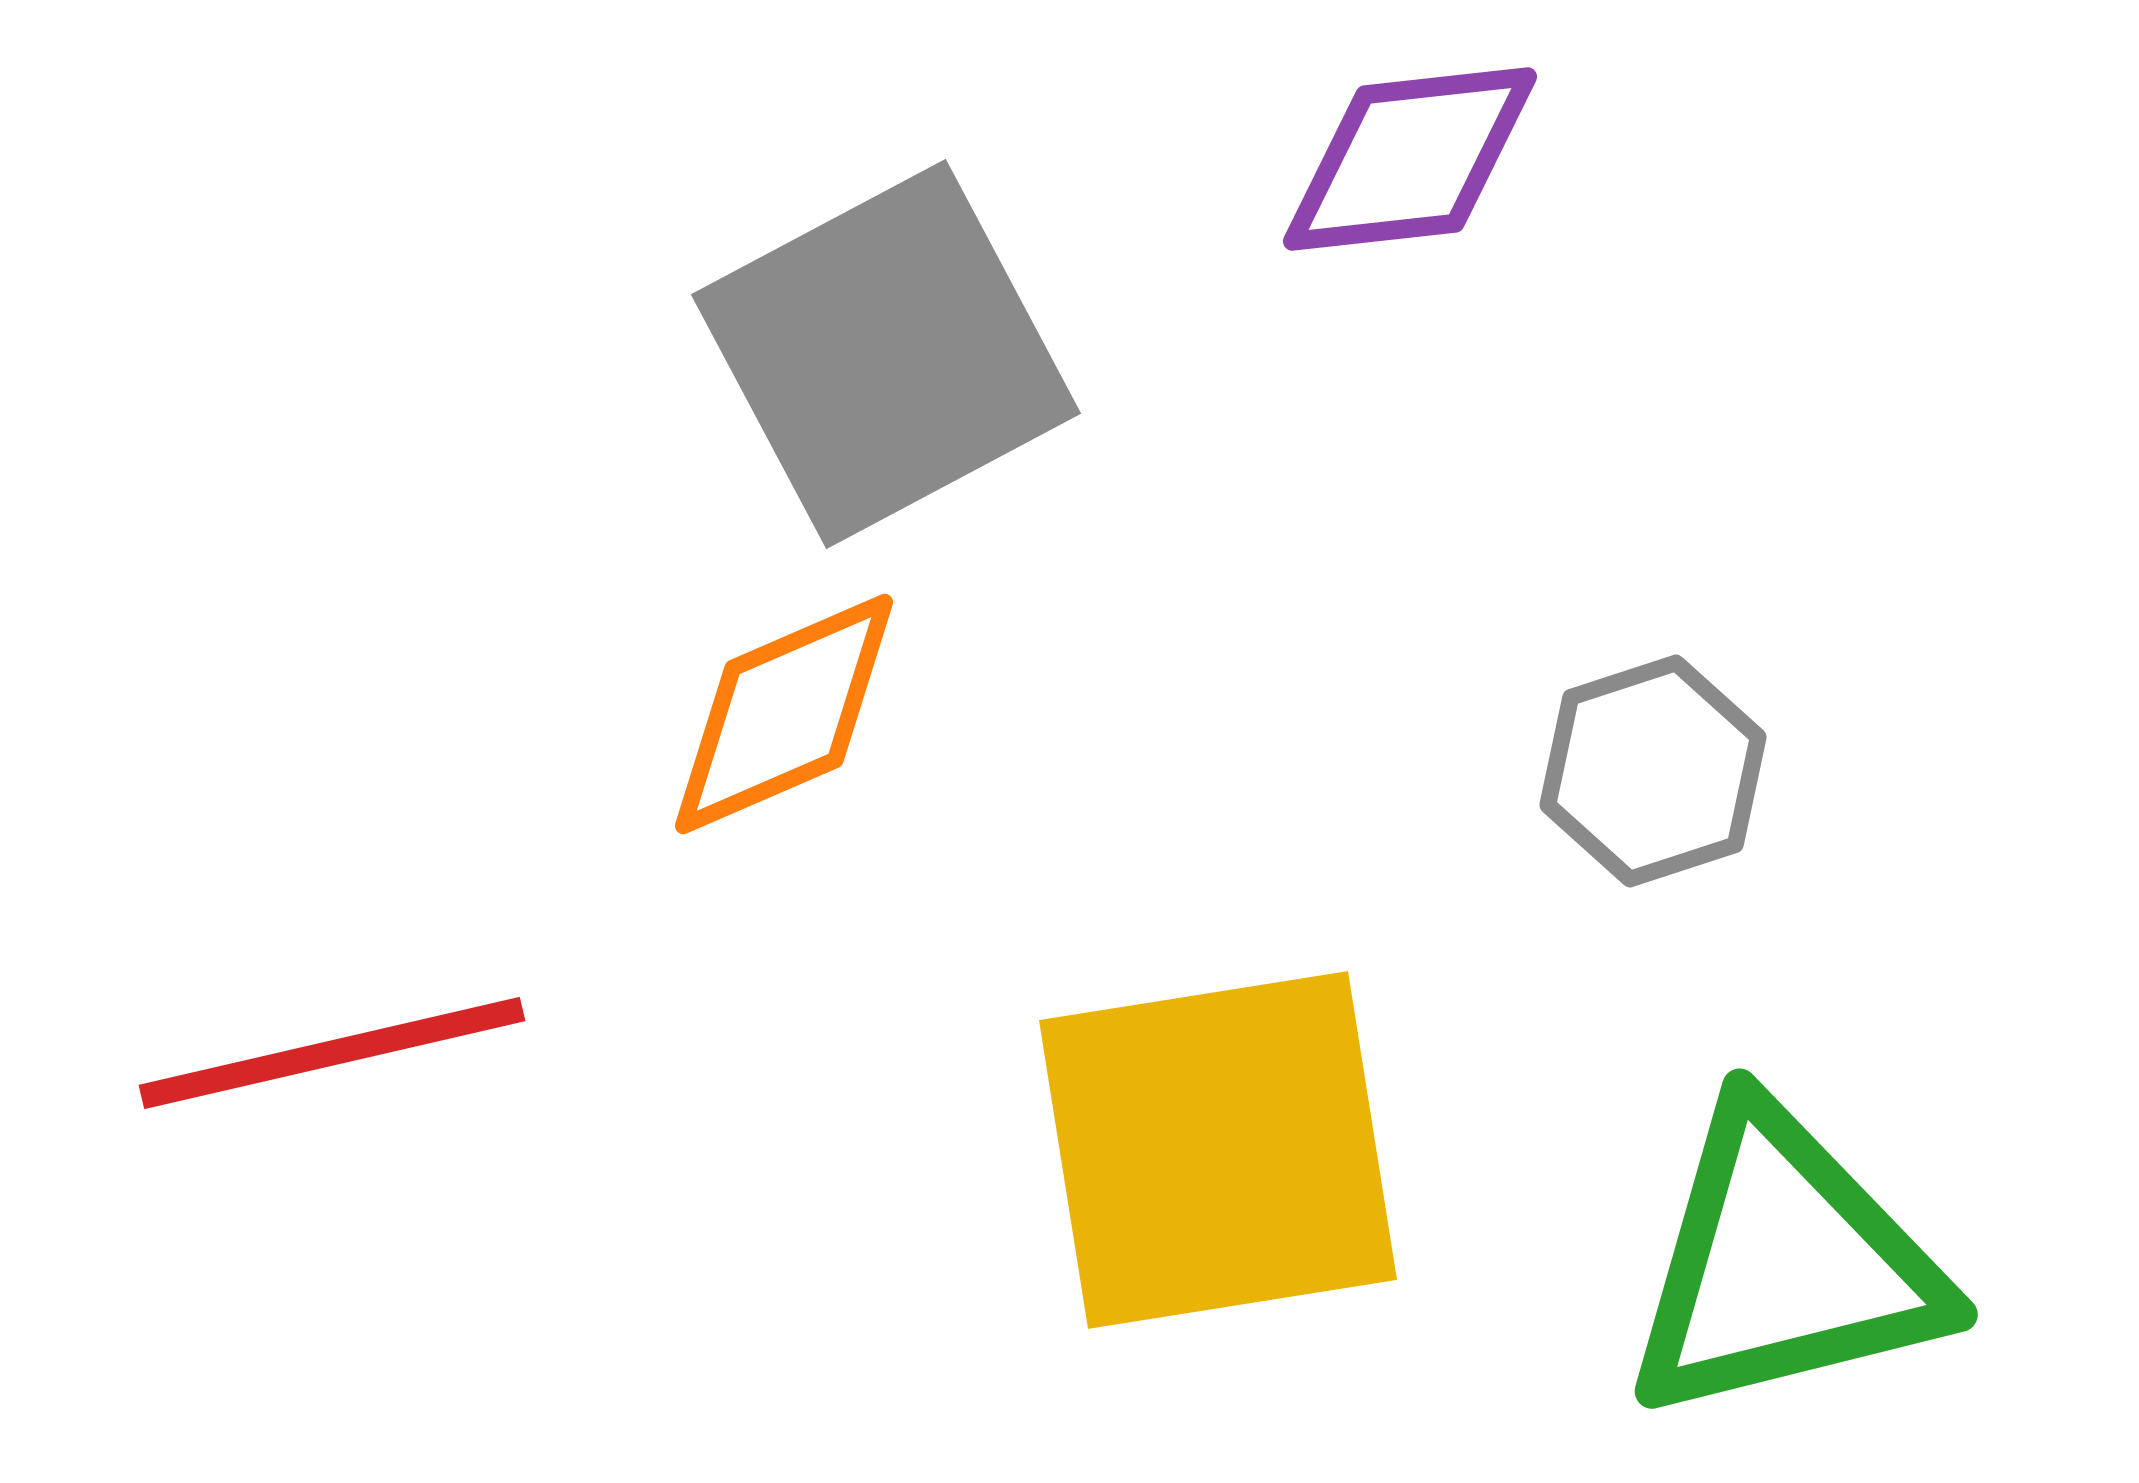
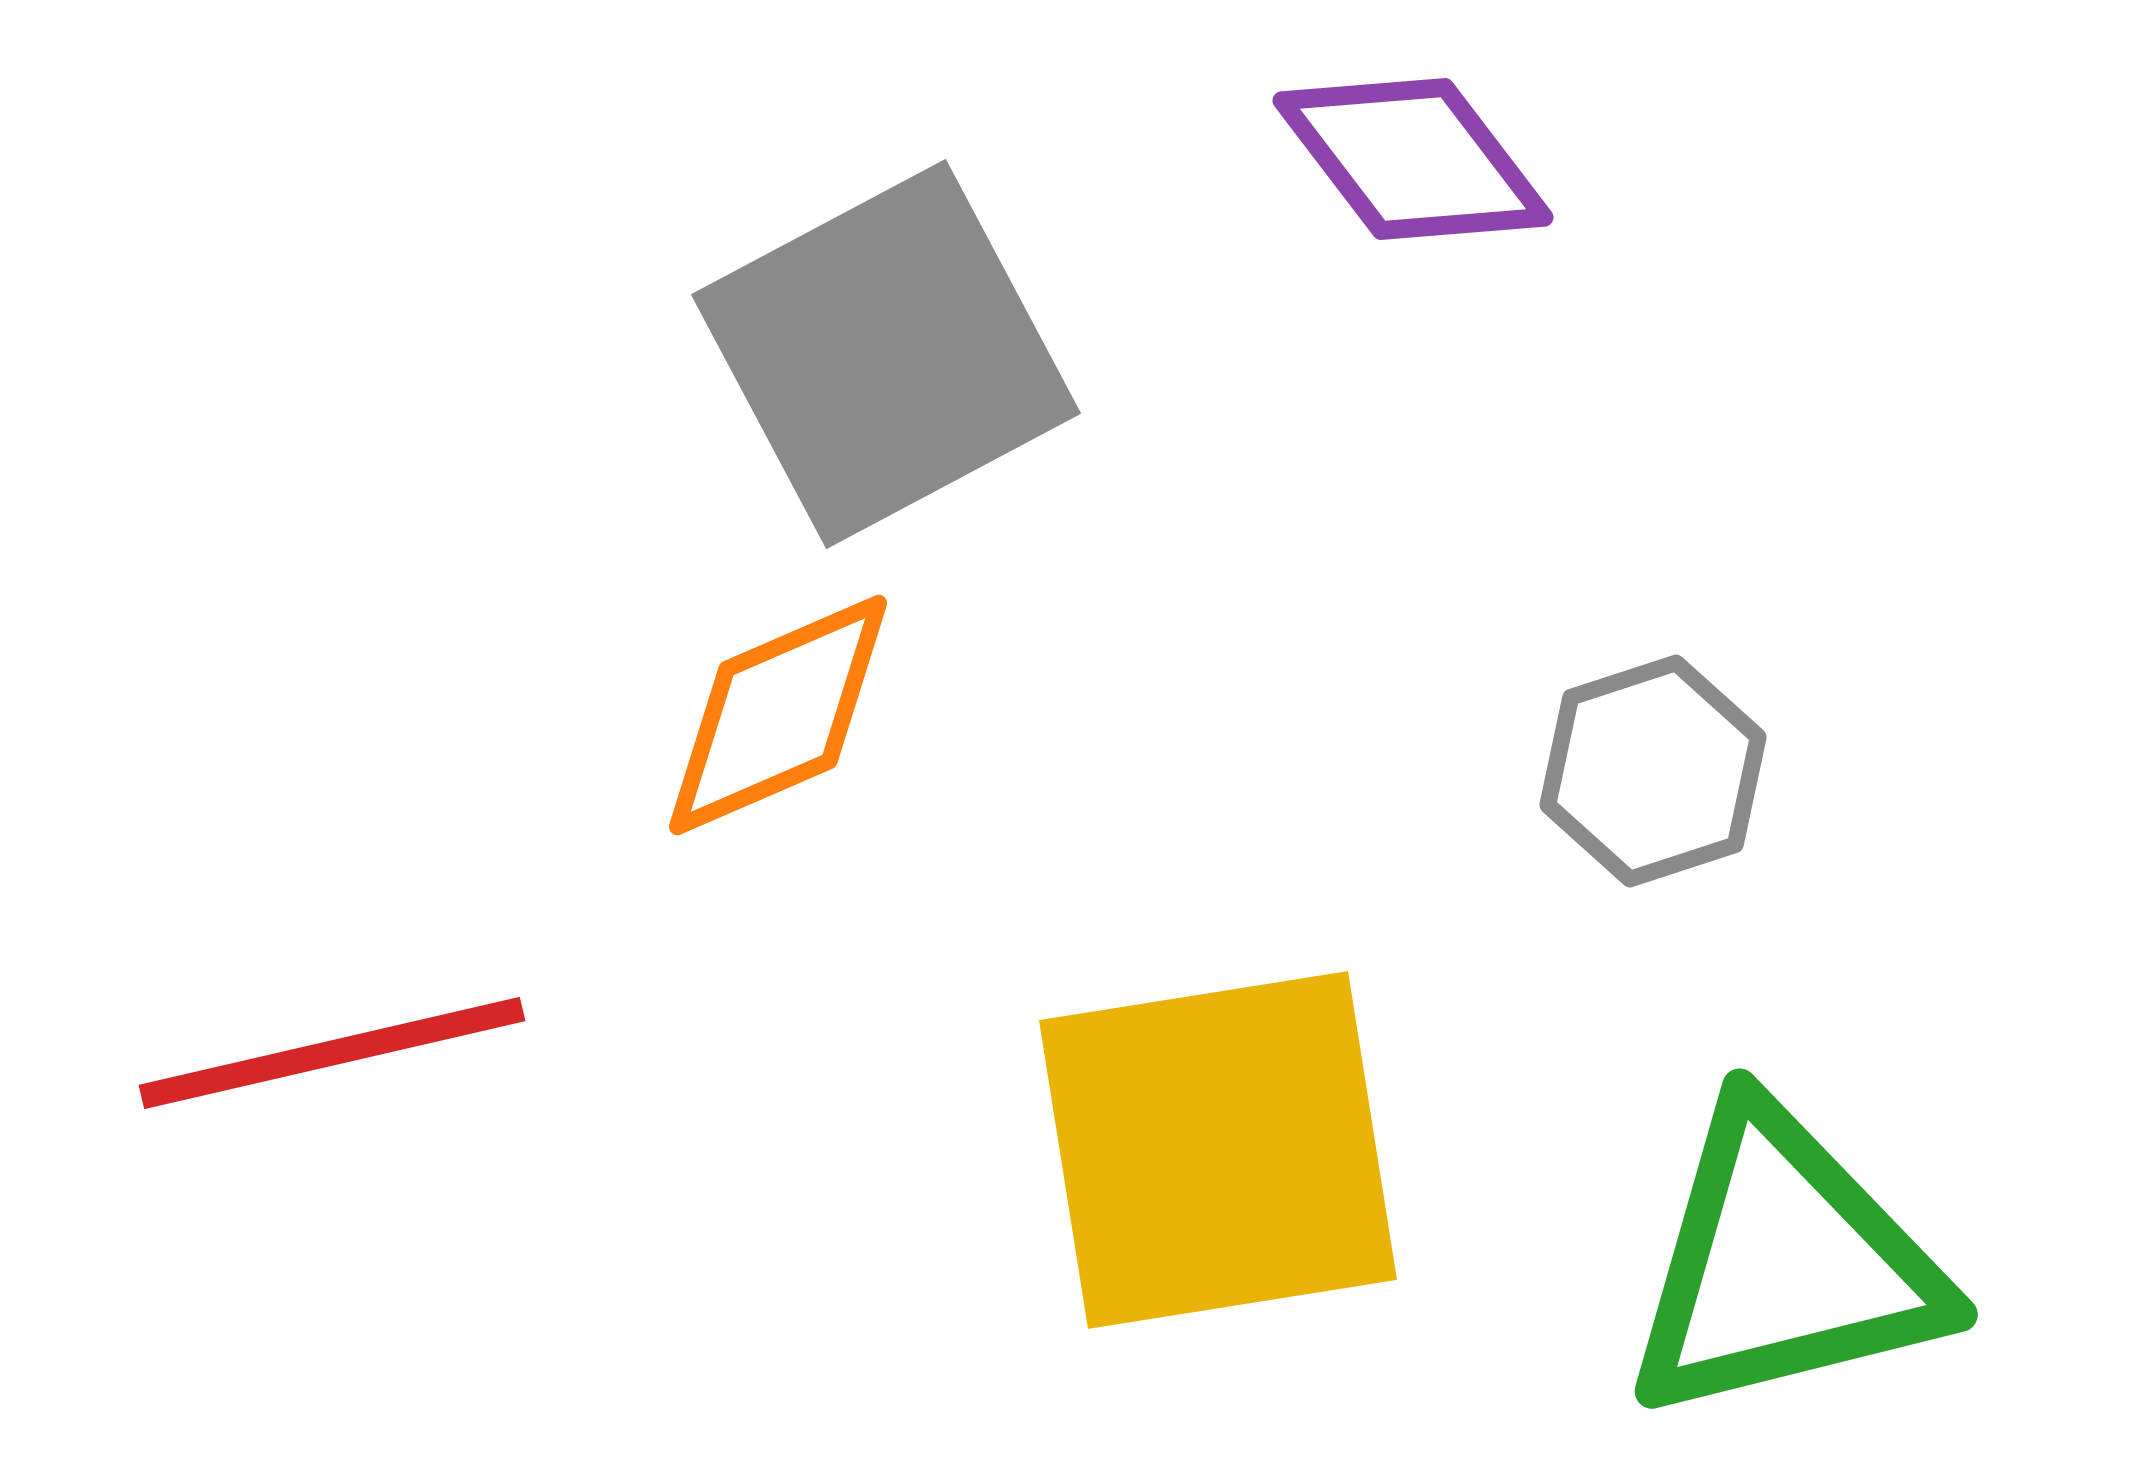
purple diamond: moved 3 px right; rotated 59 degrees clockwise
orange diamond: moved 6 px left, 1 px down
